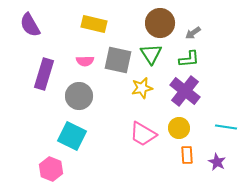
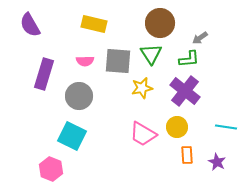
gray arrow: moved 7 px right, 5 px down
gray square: moved 1 px down; rotated 8 degrees counterclockwise
yellow circle: moved 2 px left, 1 px up
